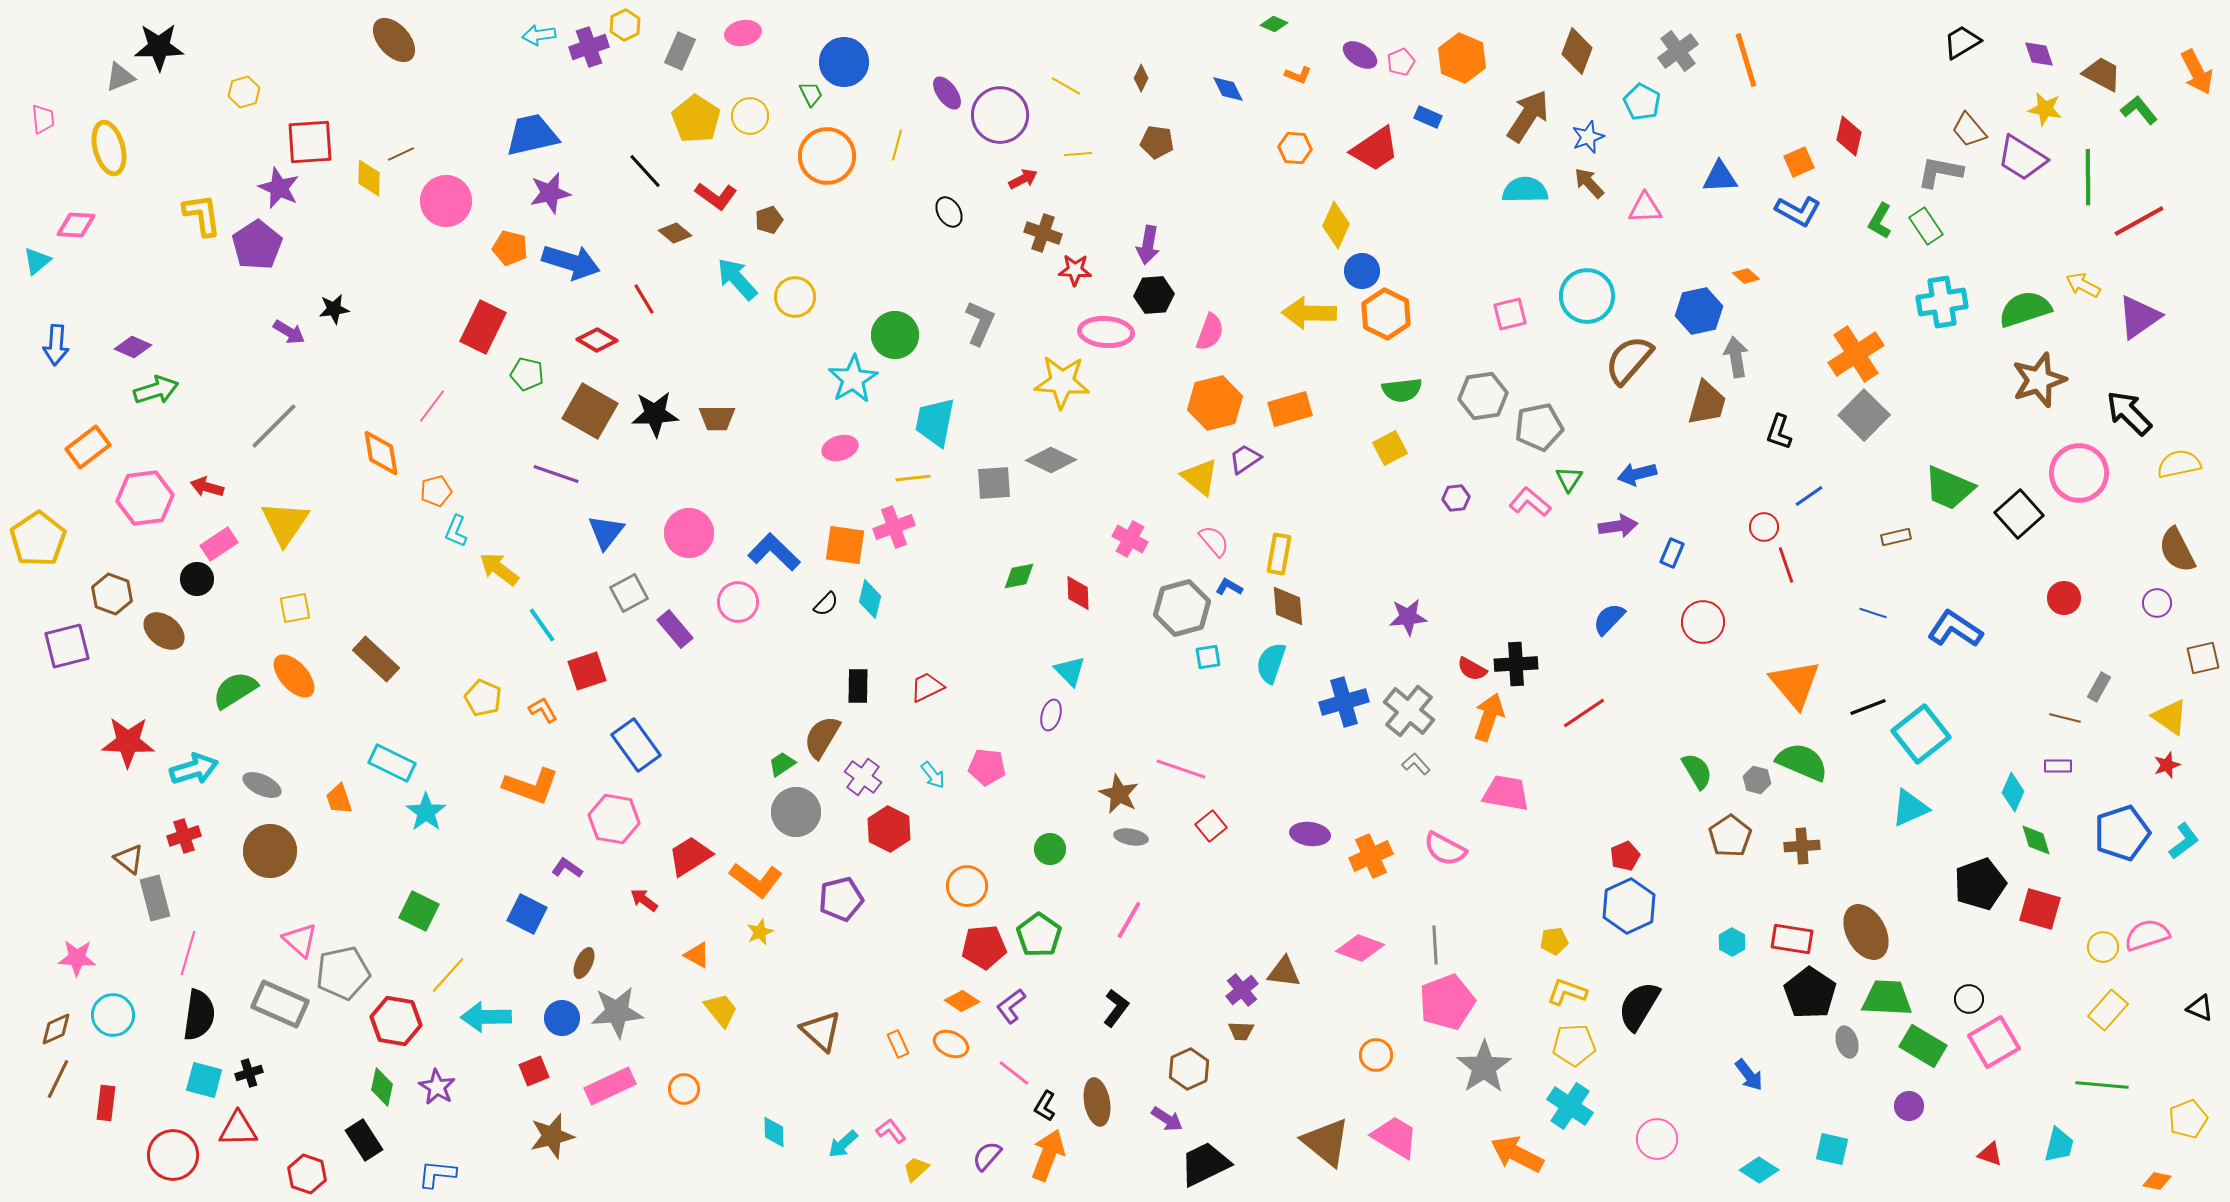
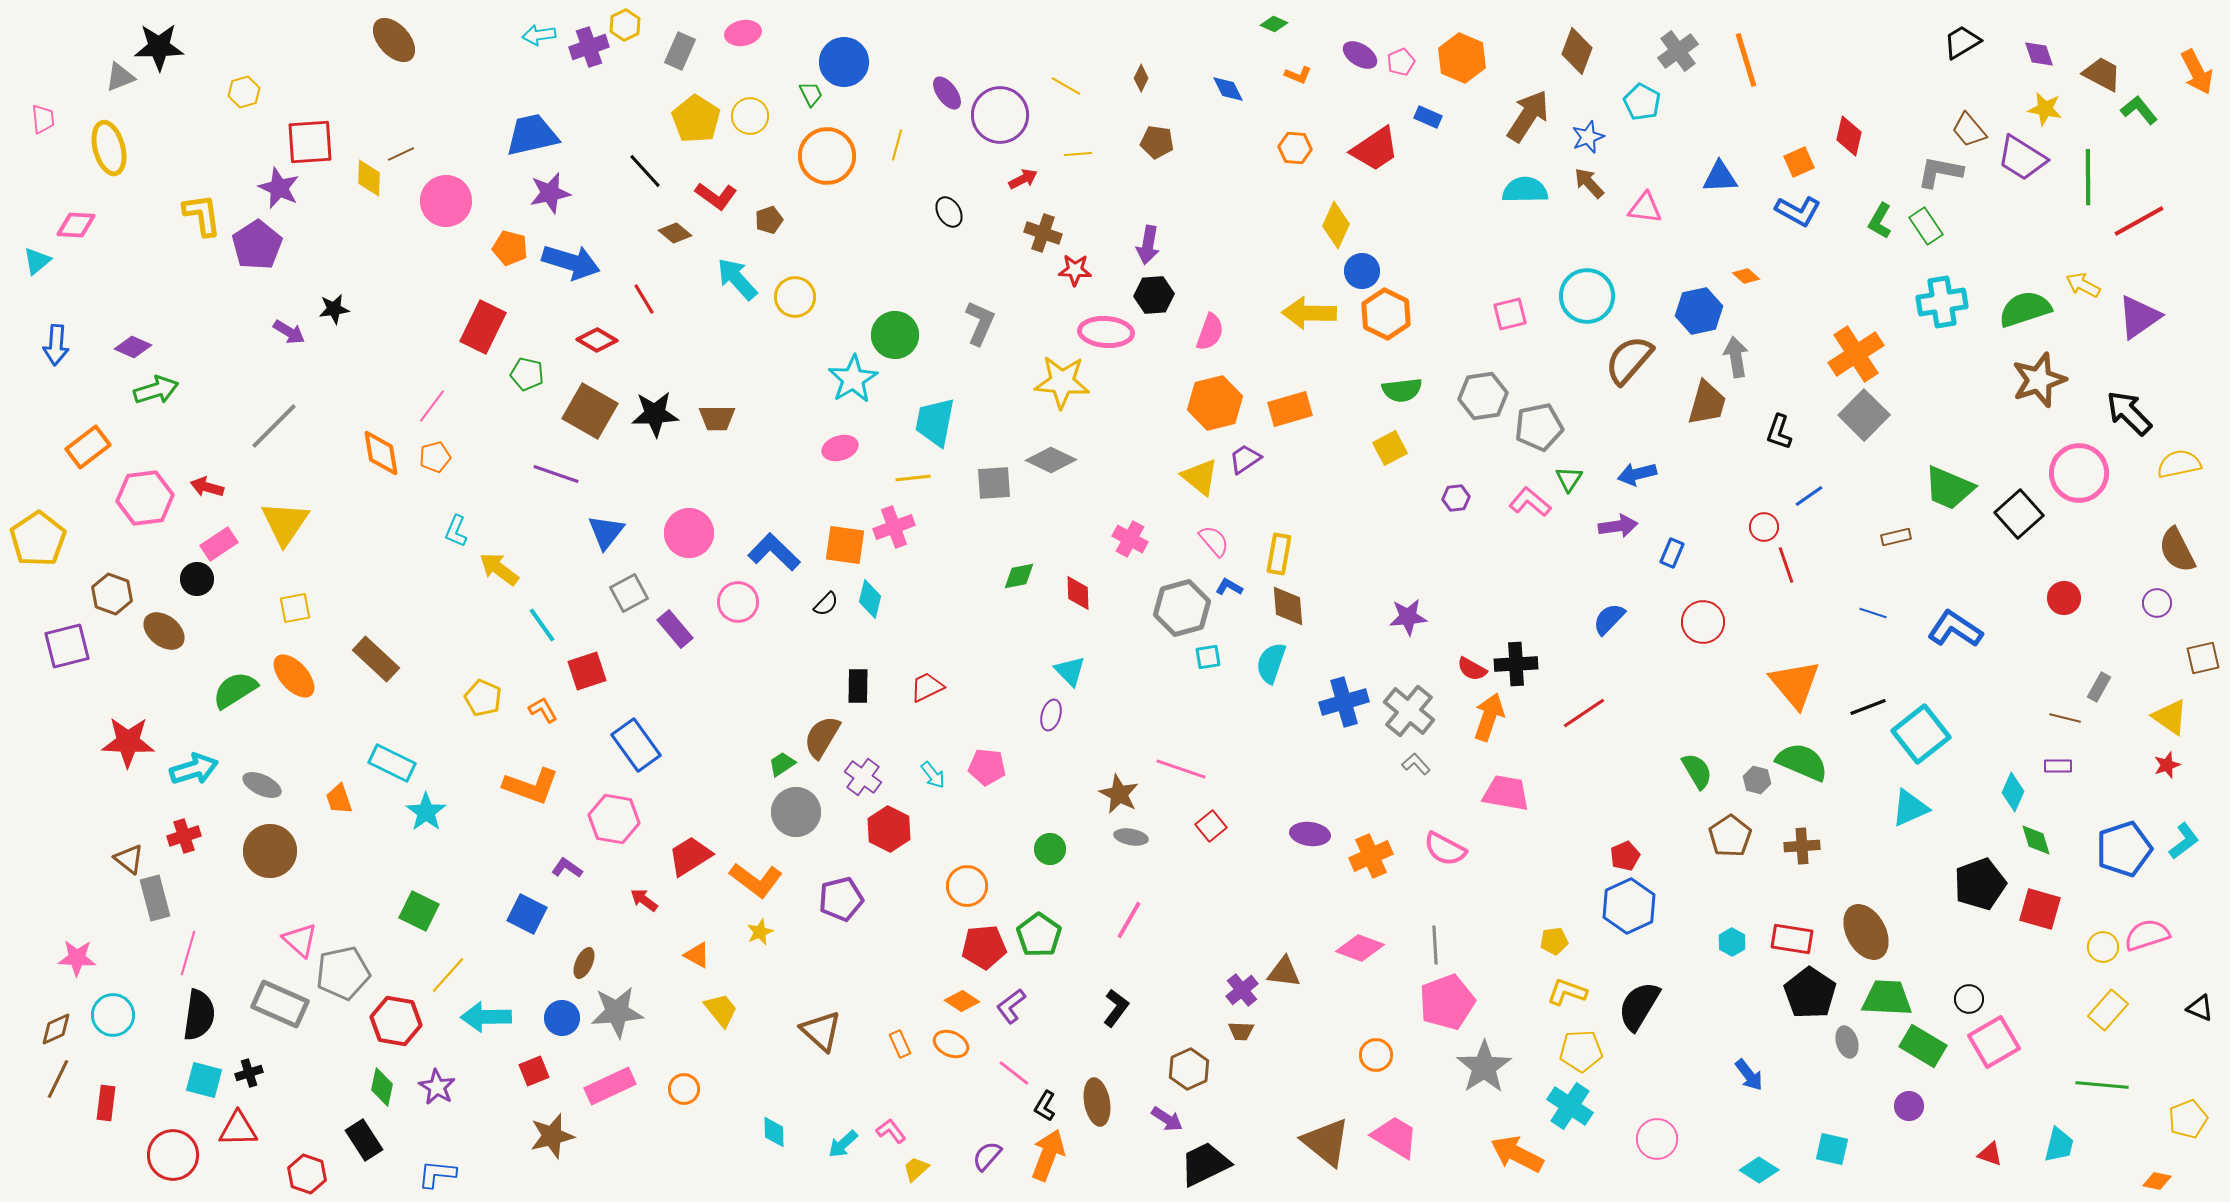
pink triangle at (1645, 208): rotated 9 degrees clockwise
orange pentagon at (436, 491): moved 1 px left, 34 px up
blue pentagon at (2122, 833): moved 2 px right, 16 px down
orange rectangle at (898, 1044): moved 2 px right
yellow pentagon at (1574, 1045): moved 7 px right, 6 px down
